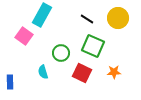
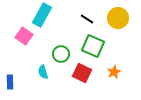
green circle: moved 1 px down
orange star: rotated 24 degrees counterclockwise
